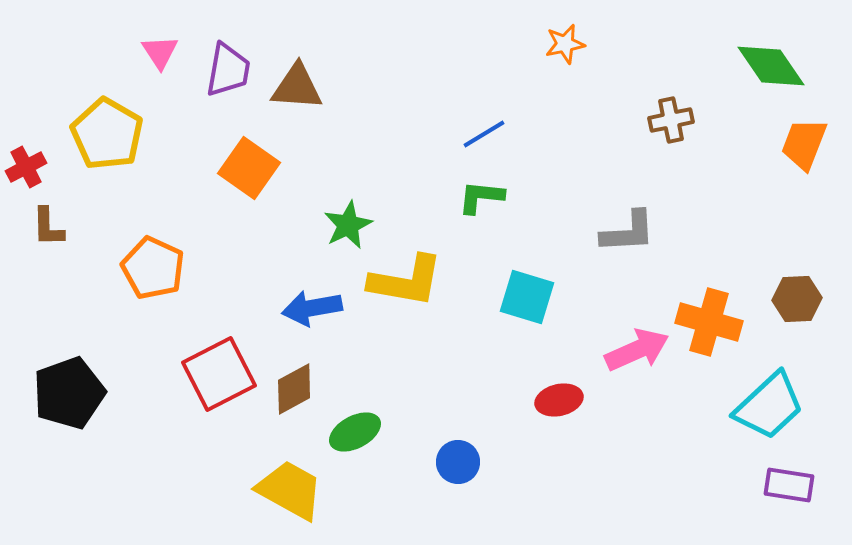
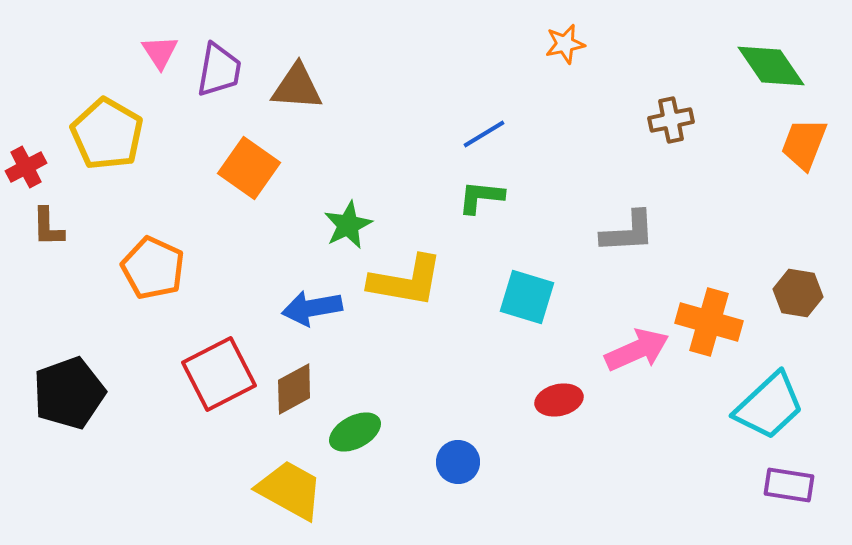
purple trapezoid: moved 9 px left
brown hexagon: moved 1 px right, 6 px up; rotated 12 degrees clockwise
